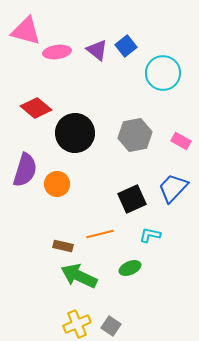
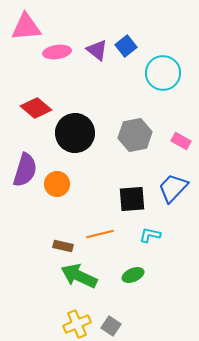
pink triangle: moved 4 px up; rotated 20 degrees counterclockwise
black square: rotated 20 degrees clockwise
green ellipse: moved 3 px right, 7 px down
